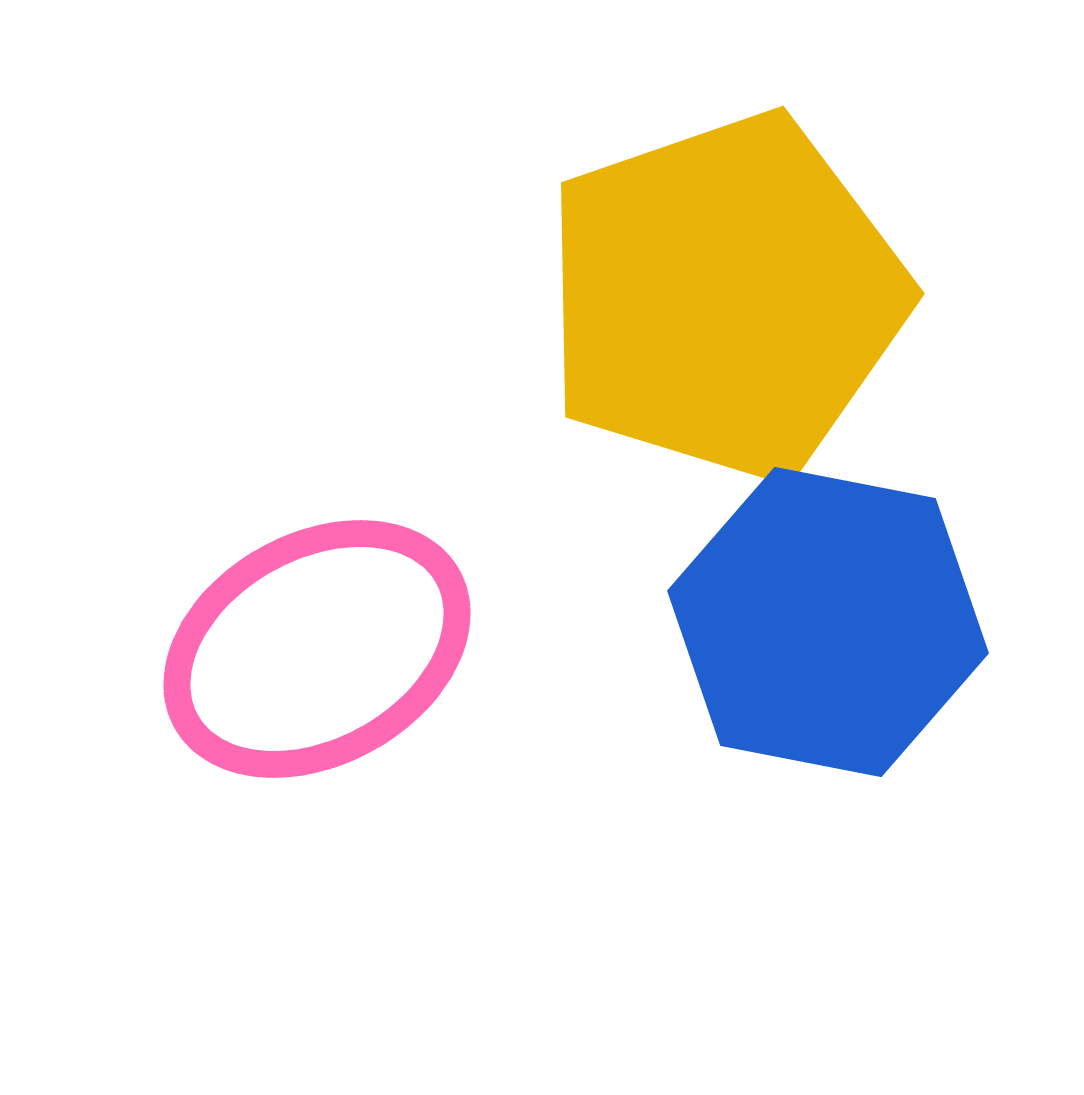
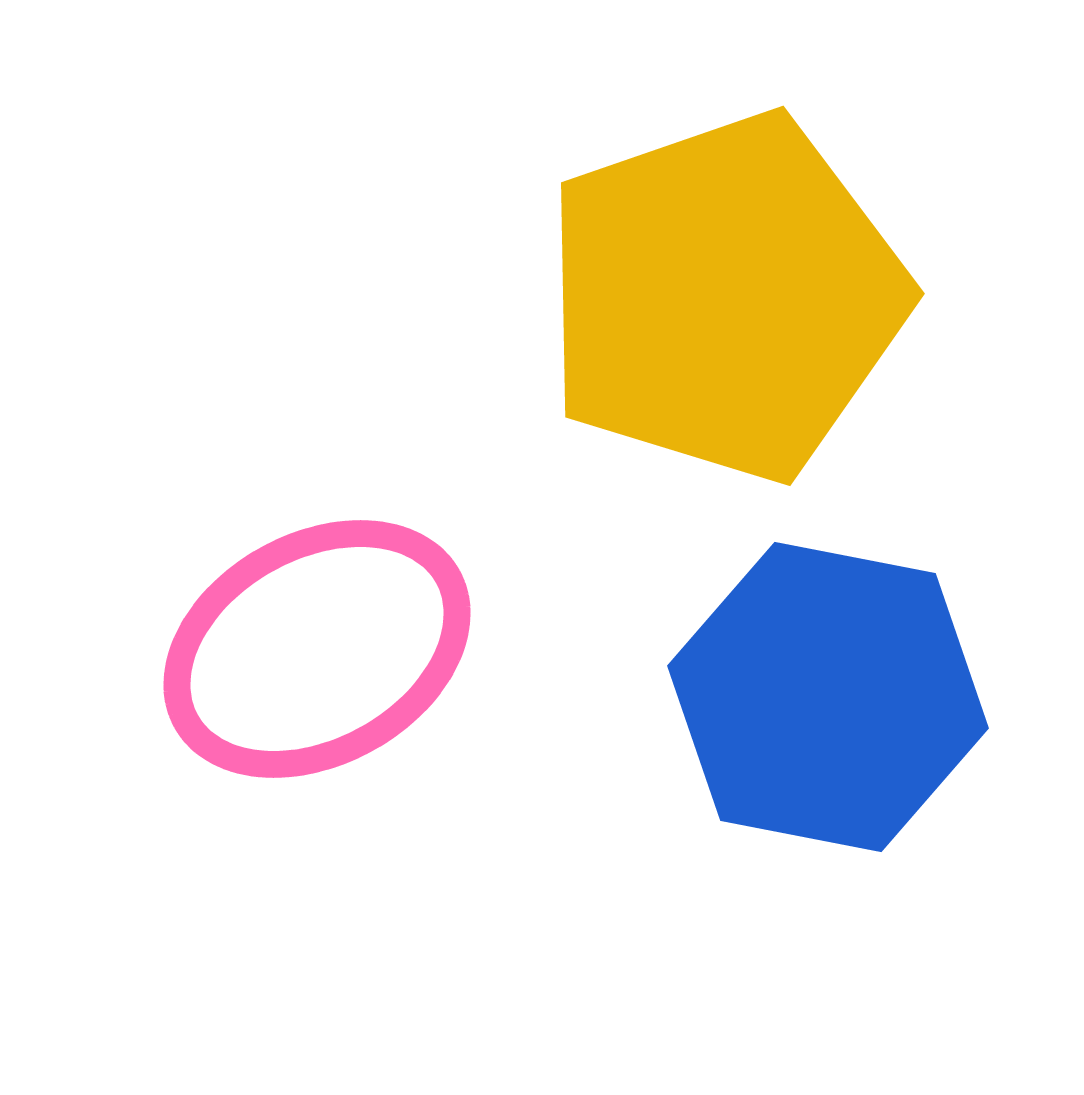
blue hexagon: moved 75 px down
